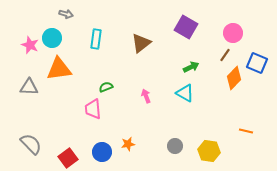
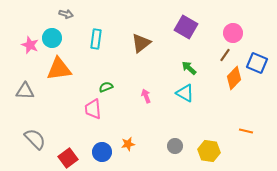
green arrow: moved 2 px left, 1 px down; rotated 112 degrees counterclockwise
gray triangle: moved 4 px left, 4 px down
gray semicircle: moved 4 px right, 5 px up
